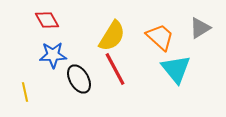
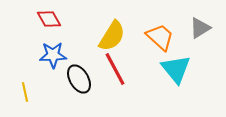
red diamond: moved 2 px right, 1 px up
